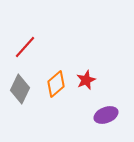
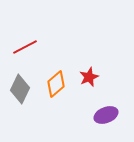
red line: rotated 20 degrees clockwise
red star: moved 3 px right, 3 px up
